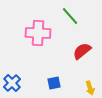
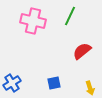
green line: rotated 66 degrees clockwise
pink cross: moved 5 px left, 12 px up; rotated 10 degrees clockwise
blue cross: rotated 12 degrees clockwise
